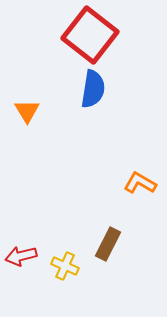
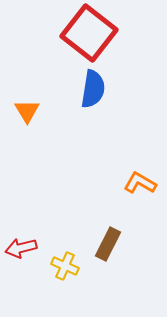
red square: moved 1 px left, 2 px up
red arrow: moved 8 px up
